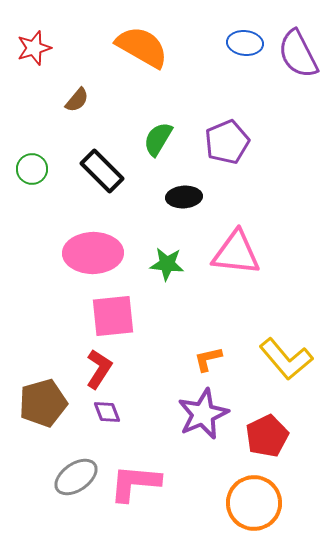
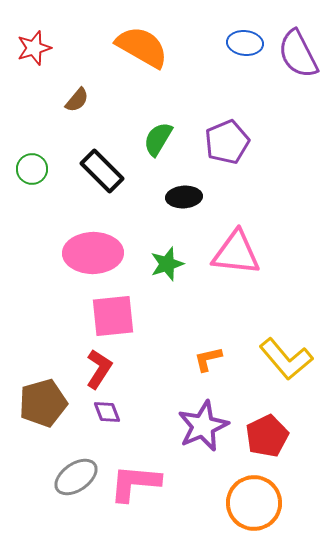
green star: rotated 24 degrees counterclockwise
purple star: moved 12 px down
